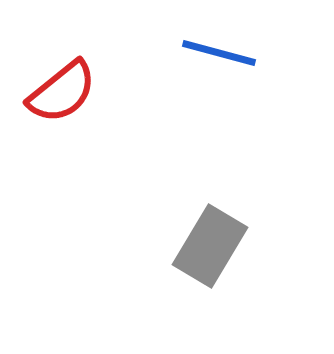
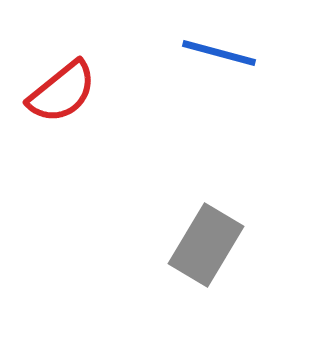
gray rectangle: moved 4 px left, 1 px up
